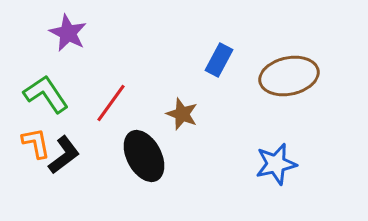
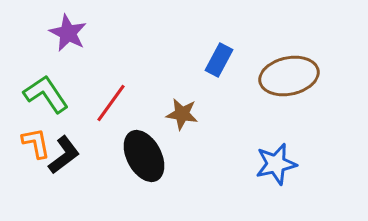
brown star: rotated 12 degrees counterclockwise
